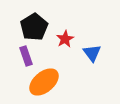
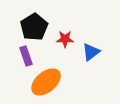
red star: rotated 30 degrees clockwise
blue triangle: moved 1 px left, 1 px up; rotated 30 degrees clockwise
orange ellipse: moved 2 px right
